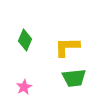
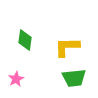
green diamond: rotated 15 degrees counterclockwise
pink star: moved 8 px left, 8 px up
